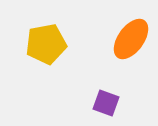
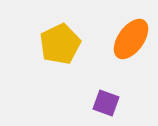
yellow pentagon: moved 14 px right; rotated 15 degrees counterclockwise
